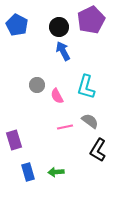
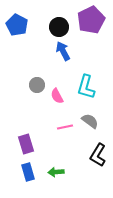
purple rectangle: moved 12 px right, 4 px down
black L-shape: moved 5 px down
